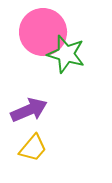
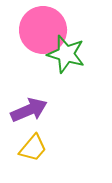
pink circle: moved 2 px up
